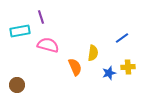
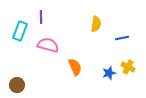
purple line: rotated 16 degrees clockwise
cyan rectangle: rotated 60 degrees counterclockwise
blue line: rotated 24 degrees clockwise
yellow semicircle: moved 3 px right, 29 px up
yellow cross: rotated 32 degrees clockwise
